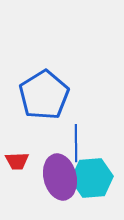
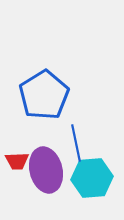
blue line: rotated 12 degrees counterclockwise
purple ellipse: moved 14 px left, 7 px up
